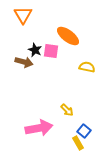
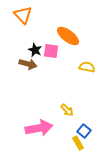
orange triangle: rotated 12 degrees counterclockwise
brown arrow: moved 4 px right, 2 px down
